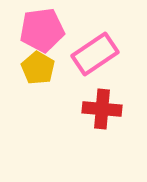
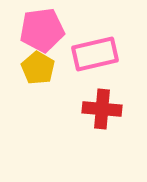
pink rectangle: rotated 21 degrees clockwise
